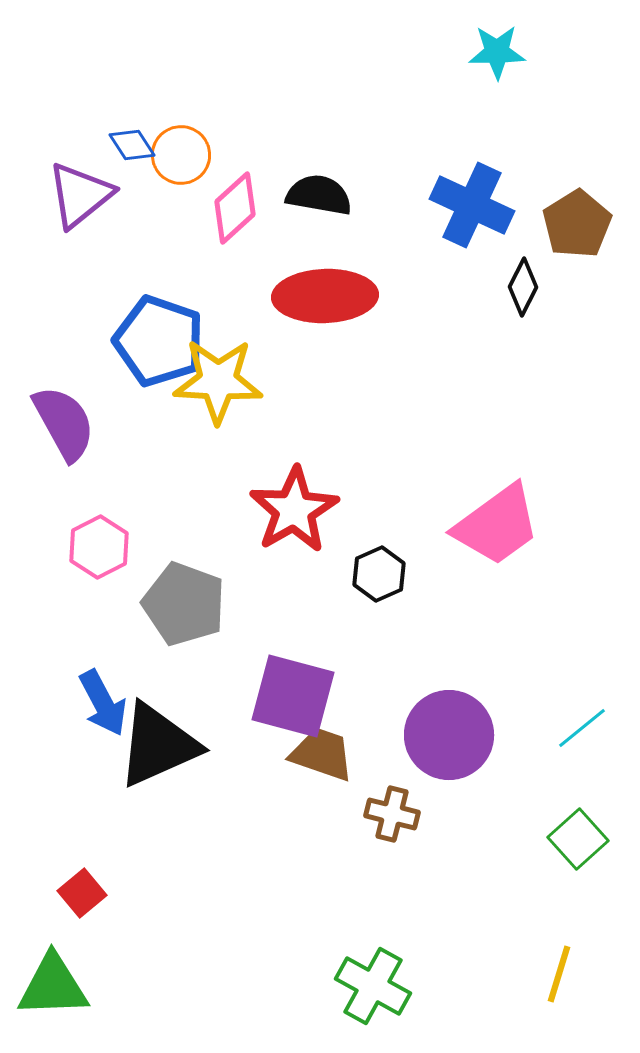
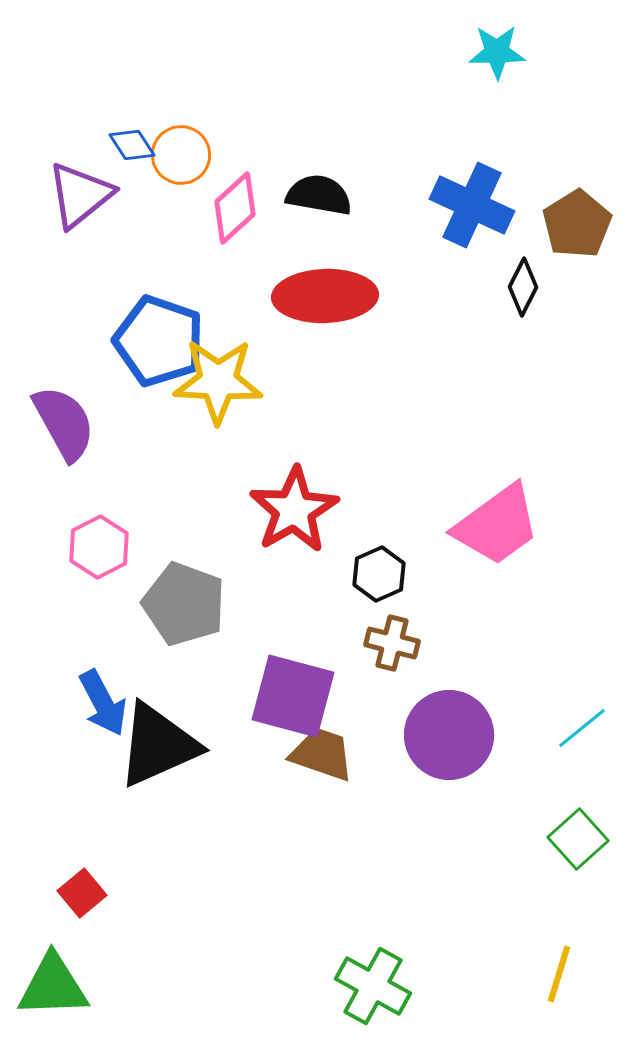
brown cross: moved 171 px up
